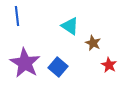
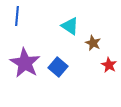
blue line: rotated 12 degrees clockwise
